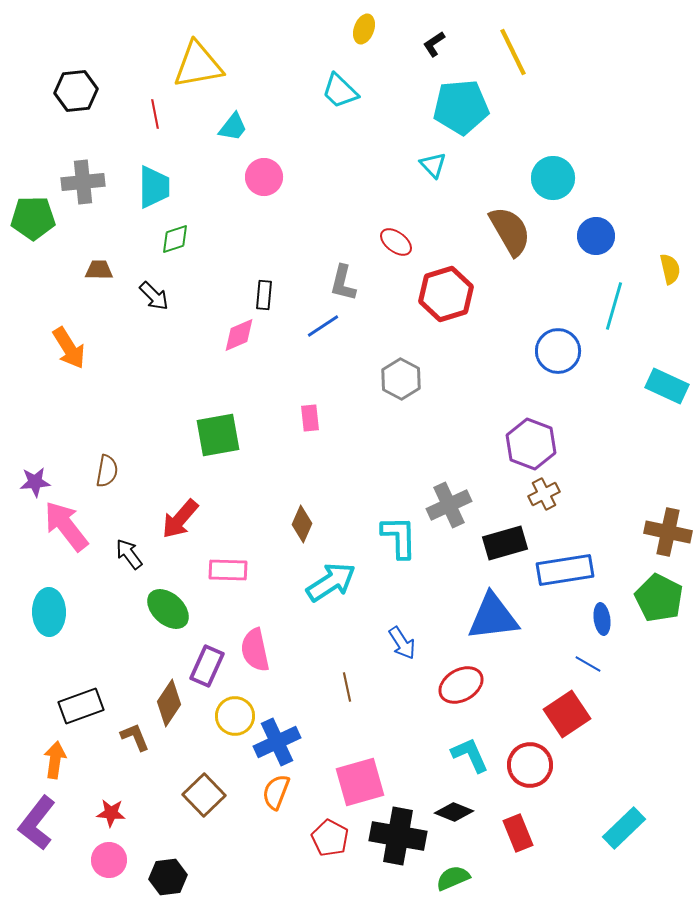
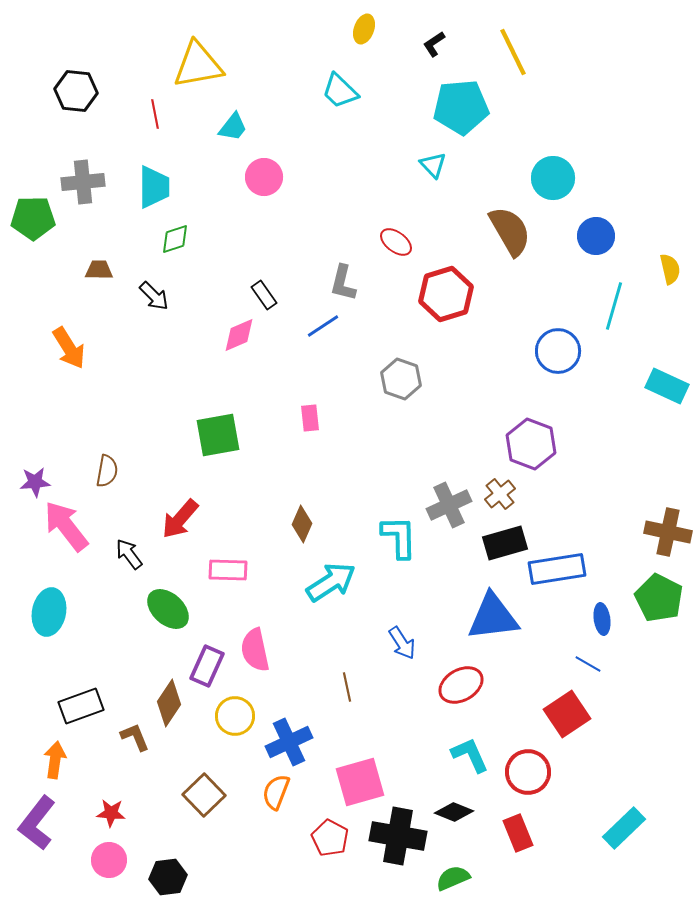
black hexagon at (76, 91): rotated 12 degrees clockwise
black rectangle at (264, 295): rotated 40 degrees counterclockwise
gray hexagon at (401, 379): rotated 9 degrees counterclockwise
brown cross at (544, 494): moved 44 px left; rotated 12 degrees counterclockwise
blue rectangle at (565, 570): moved 8 px left, 1 px up
cyan ellipse at (49, 612): rotated 12 degrees clockwise
blue cross at (277, 742): moved 12 px right
red circle at (530, 765): moved 2 px left, 7 px down
